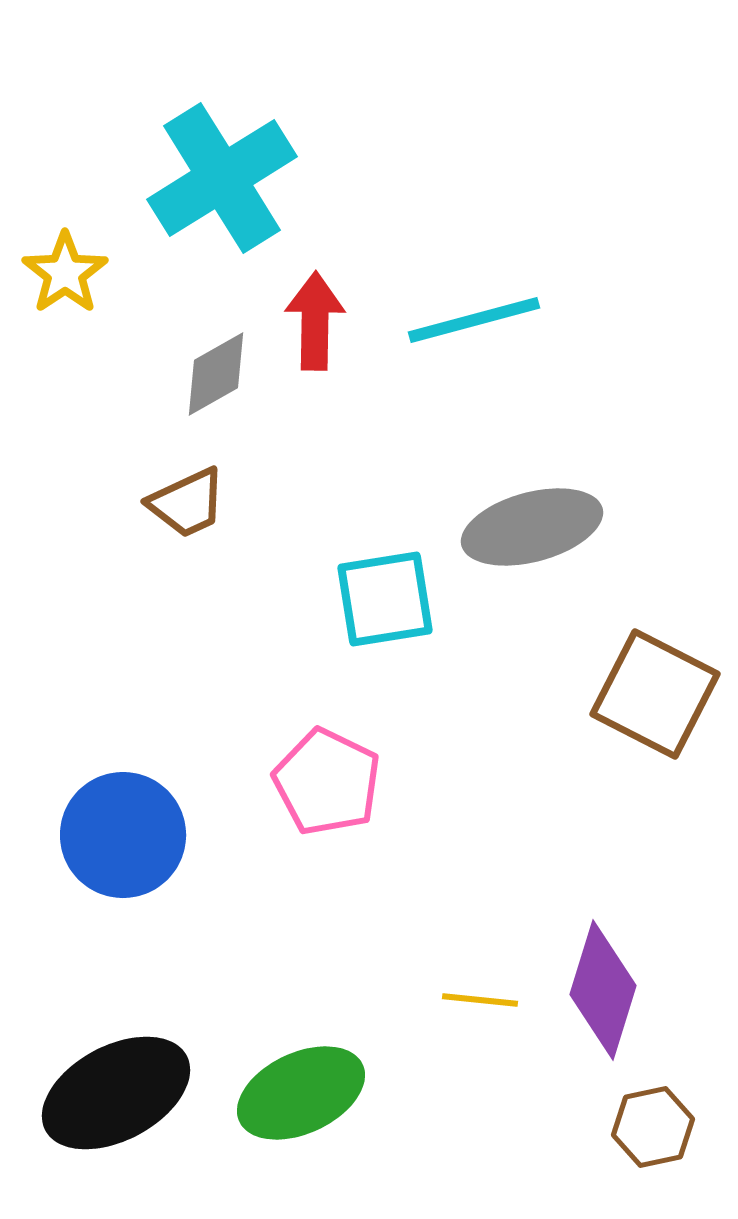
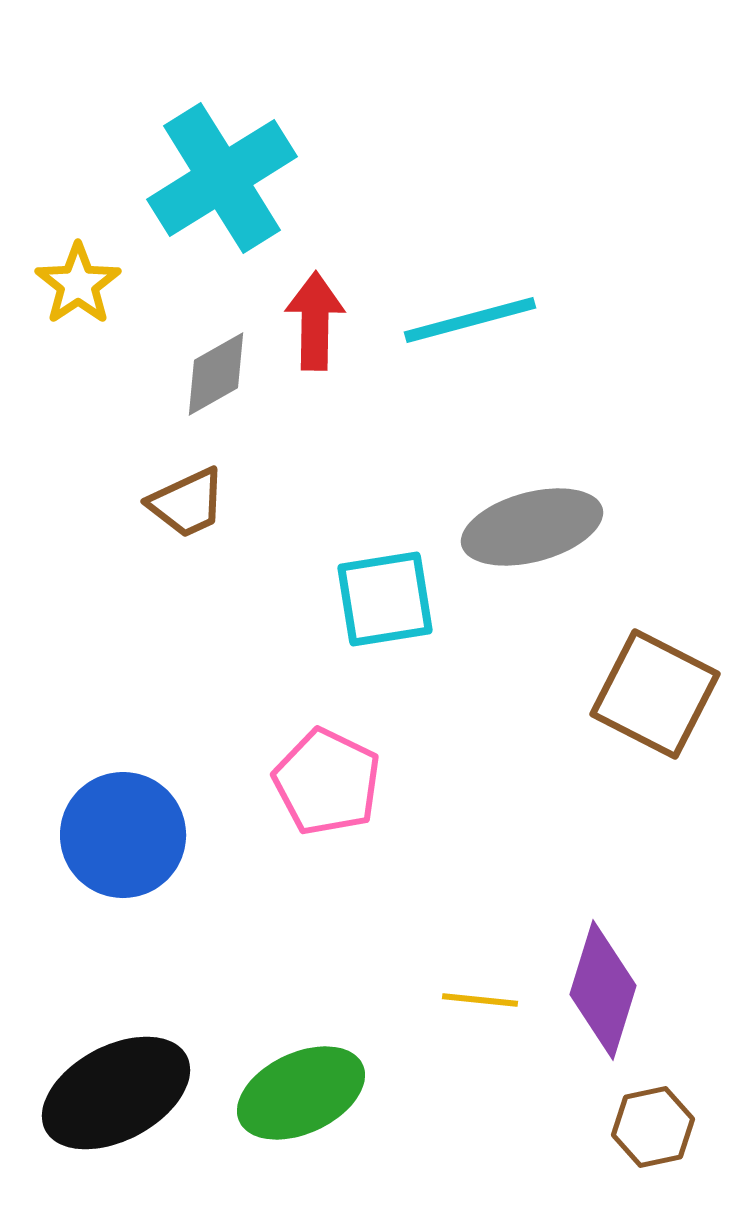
yellow star: moved 13 px right, 11 px down
cyan line: moved 4 px left
